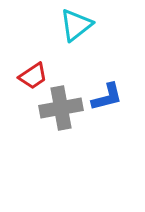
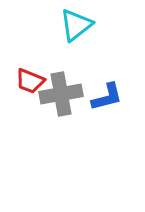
red trapezoid: moved 3 px left, 5 px down; rotated 56 degrees clockwise
gray cross: moved 14 px up
